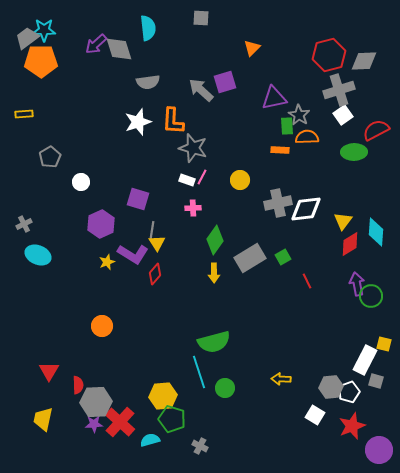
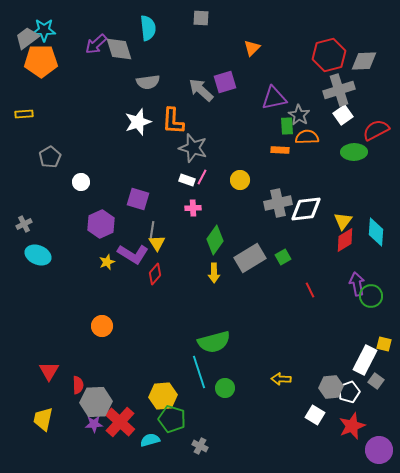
red diamond at (350, 244): moved 5 px left, 4 px up
red line at (307, 281): moved 3 px right, 9 px down
gray square at (376, 381): rotated 21 degrees clockwise
